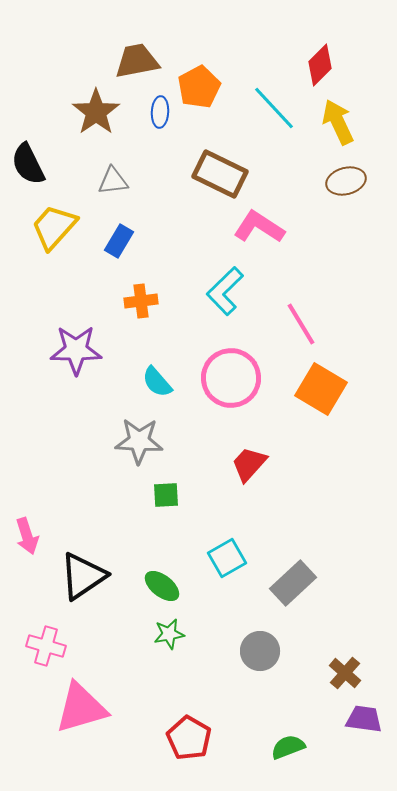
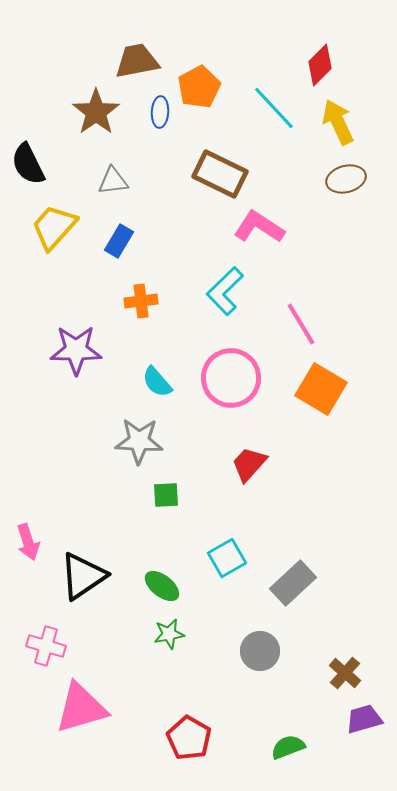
brown ellipse: moved 2 px up
pink arrow: moved 1 px right, 6 px down
purple trapezoid: rotated 24 degrees counterclockwise
